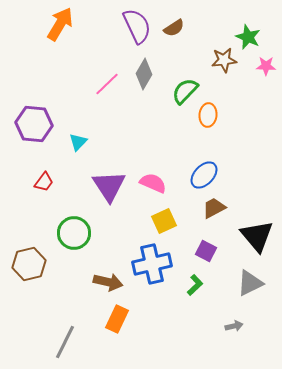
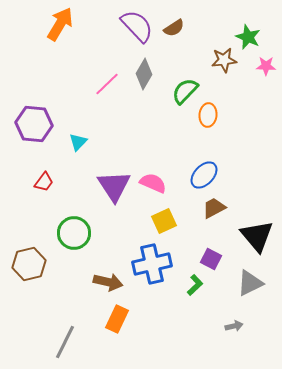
purple semicircle: rotated 18 degrees counterclockwise
purple triangle: moved 5 px right
purple square: moved 5 px right, 8 px down
